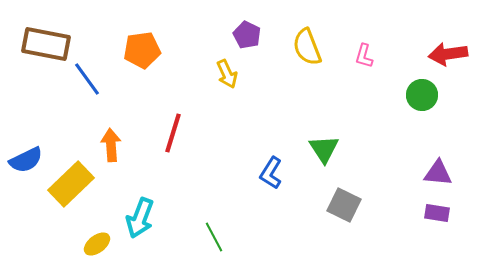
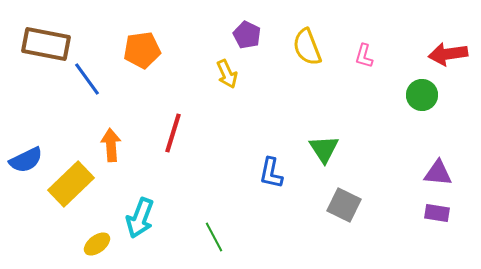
blue L-shape: rotated 20 degrees counterclockwise
